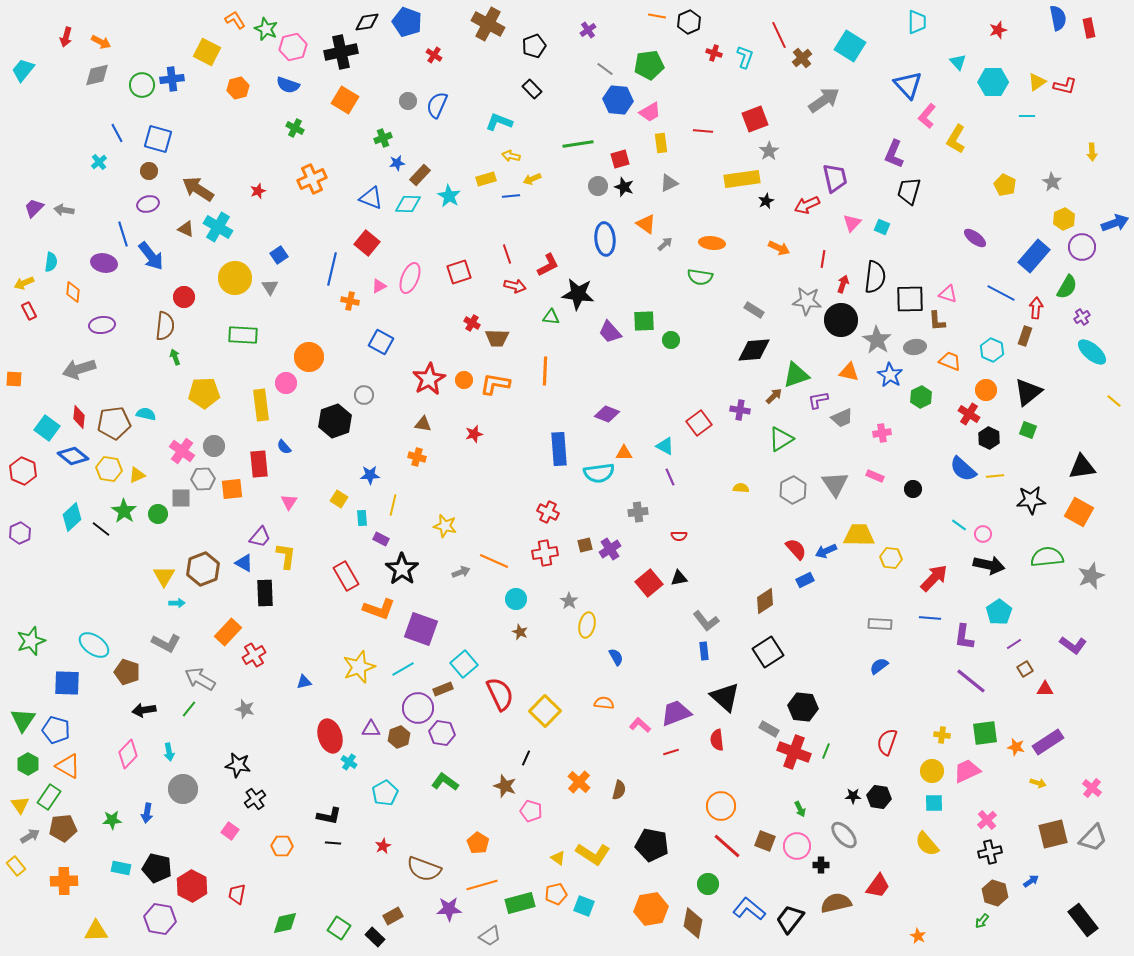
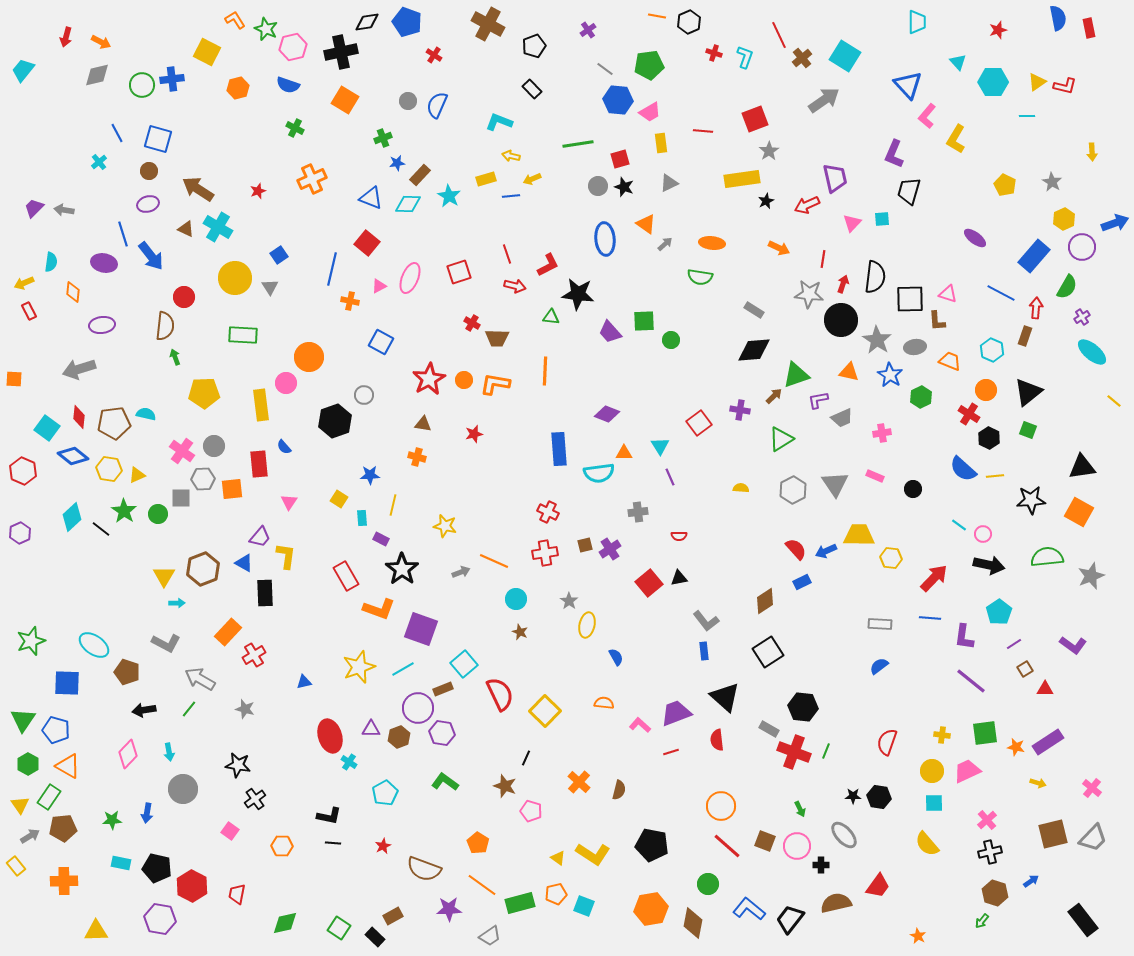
cyan square at (850, 46): moved 5 px left, 10 px down
cyan square at (882, 227): moved 8 px up; rotated 28 degrees counterclockwise
gray star at (807, 301): moved 2 px right, 7 px up
cyan triangle at (665, 446): moved 5 px left; rotated 30 degrees clockwise
blue rectangle at (805, 580): moved 3 px left, 2 px down
cyan rectangle at (121, 868): moved 5 px up
orange line at (482, 885): rotated 52 degrees clockwise
